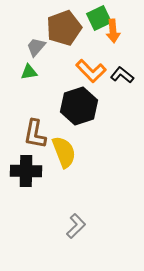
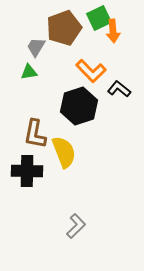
gray trapezoid: rotated 10 degrees counterclockwise
black L-shape: moved 3 px left, 14 px down
black cross: moved 1 px right
